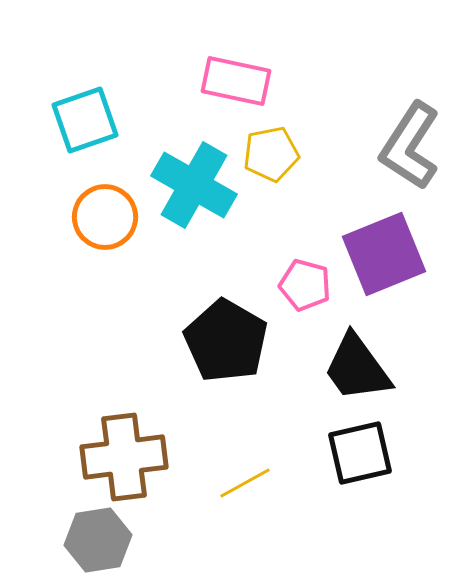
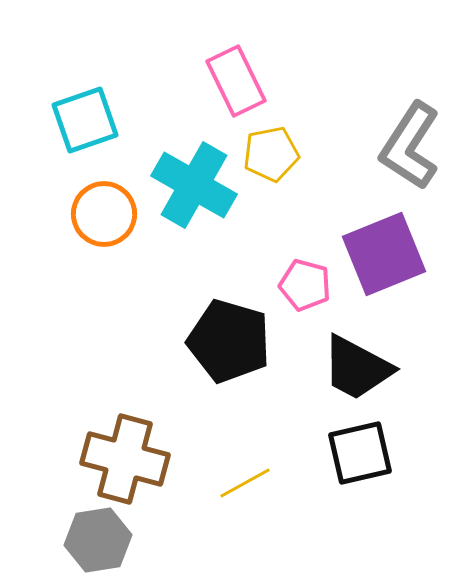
pink rectangle: rotated 52 degrees clockwise
orange circle: moved 1 px left, 3 px up
black pentagon: moved 3 px right; rotated 14 degrees counterclockwise
black trapezoid: rotated 26 degrees counterclockwise
brown cross: moved 1 px right, 2 px down; rotated 22 degrees clockwise
